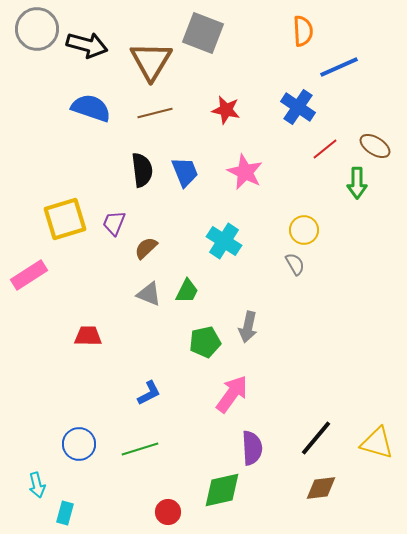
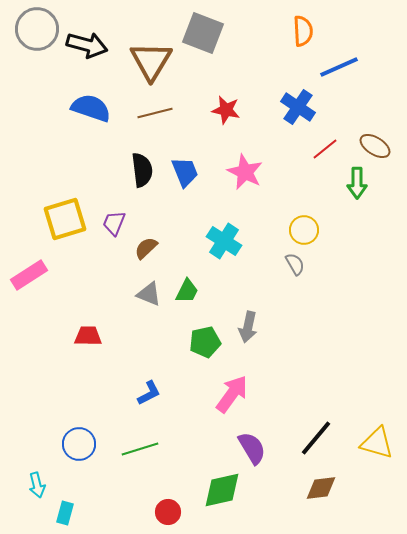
purple semicircle: rotated 28 degrees counterclockwise
